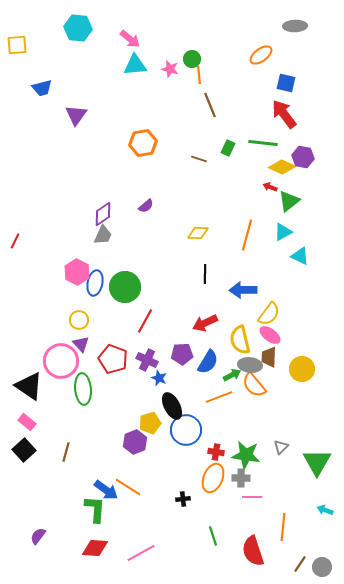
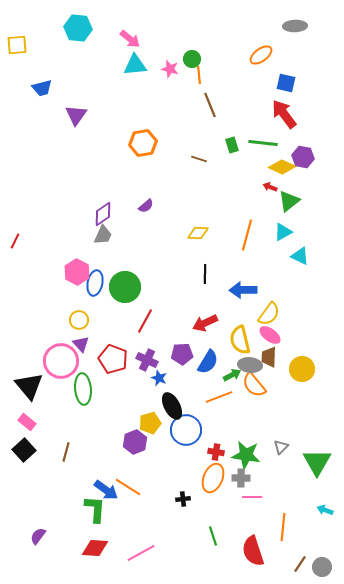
green rectangle at (228, 148): moved 4 px right, 3 px up; rotated 42 degrees counterclockwise
black triangle at (29, 386): rotated 16 degrees clockwise
